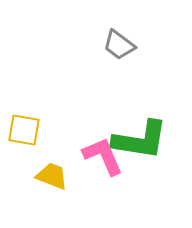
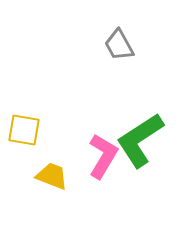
gray trapezoid: rotated 24 degrees clockwise
green L-shape: rotated 138 degrees clockwise
pink L-shape: rotated 54 degrees clockwise
